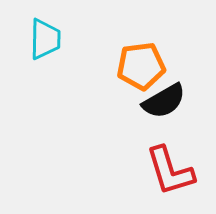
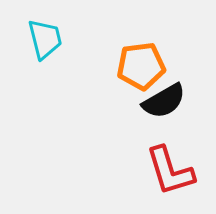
cyan trapezoid: rotated 15 degrees counterclockwise
